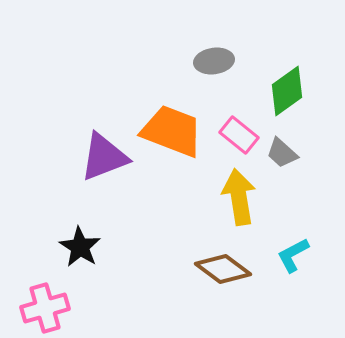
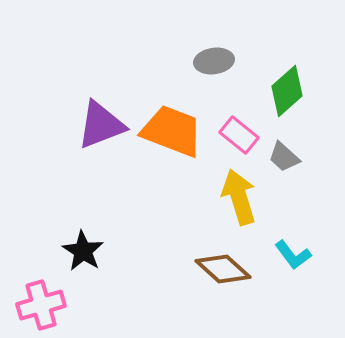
green diamond: rotated 6 degrees counterclockwise
gray trapezoid: moved 2 px right, 4 px down
purple triangle: moved 3 px left, 32 px up
yellow arrow: rotated 8 degrees counterclockwise
black star: moved 3 px right, 4 px down
cyan L-shape: rotated 99 degrees counterclockwise
brown diamond: rotated 6 degrees clockwise
pink cross: moved 4 px left, 3 px up
